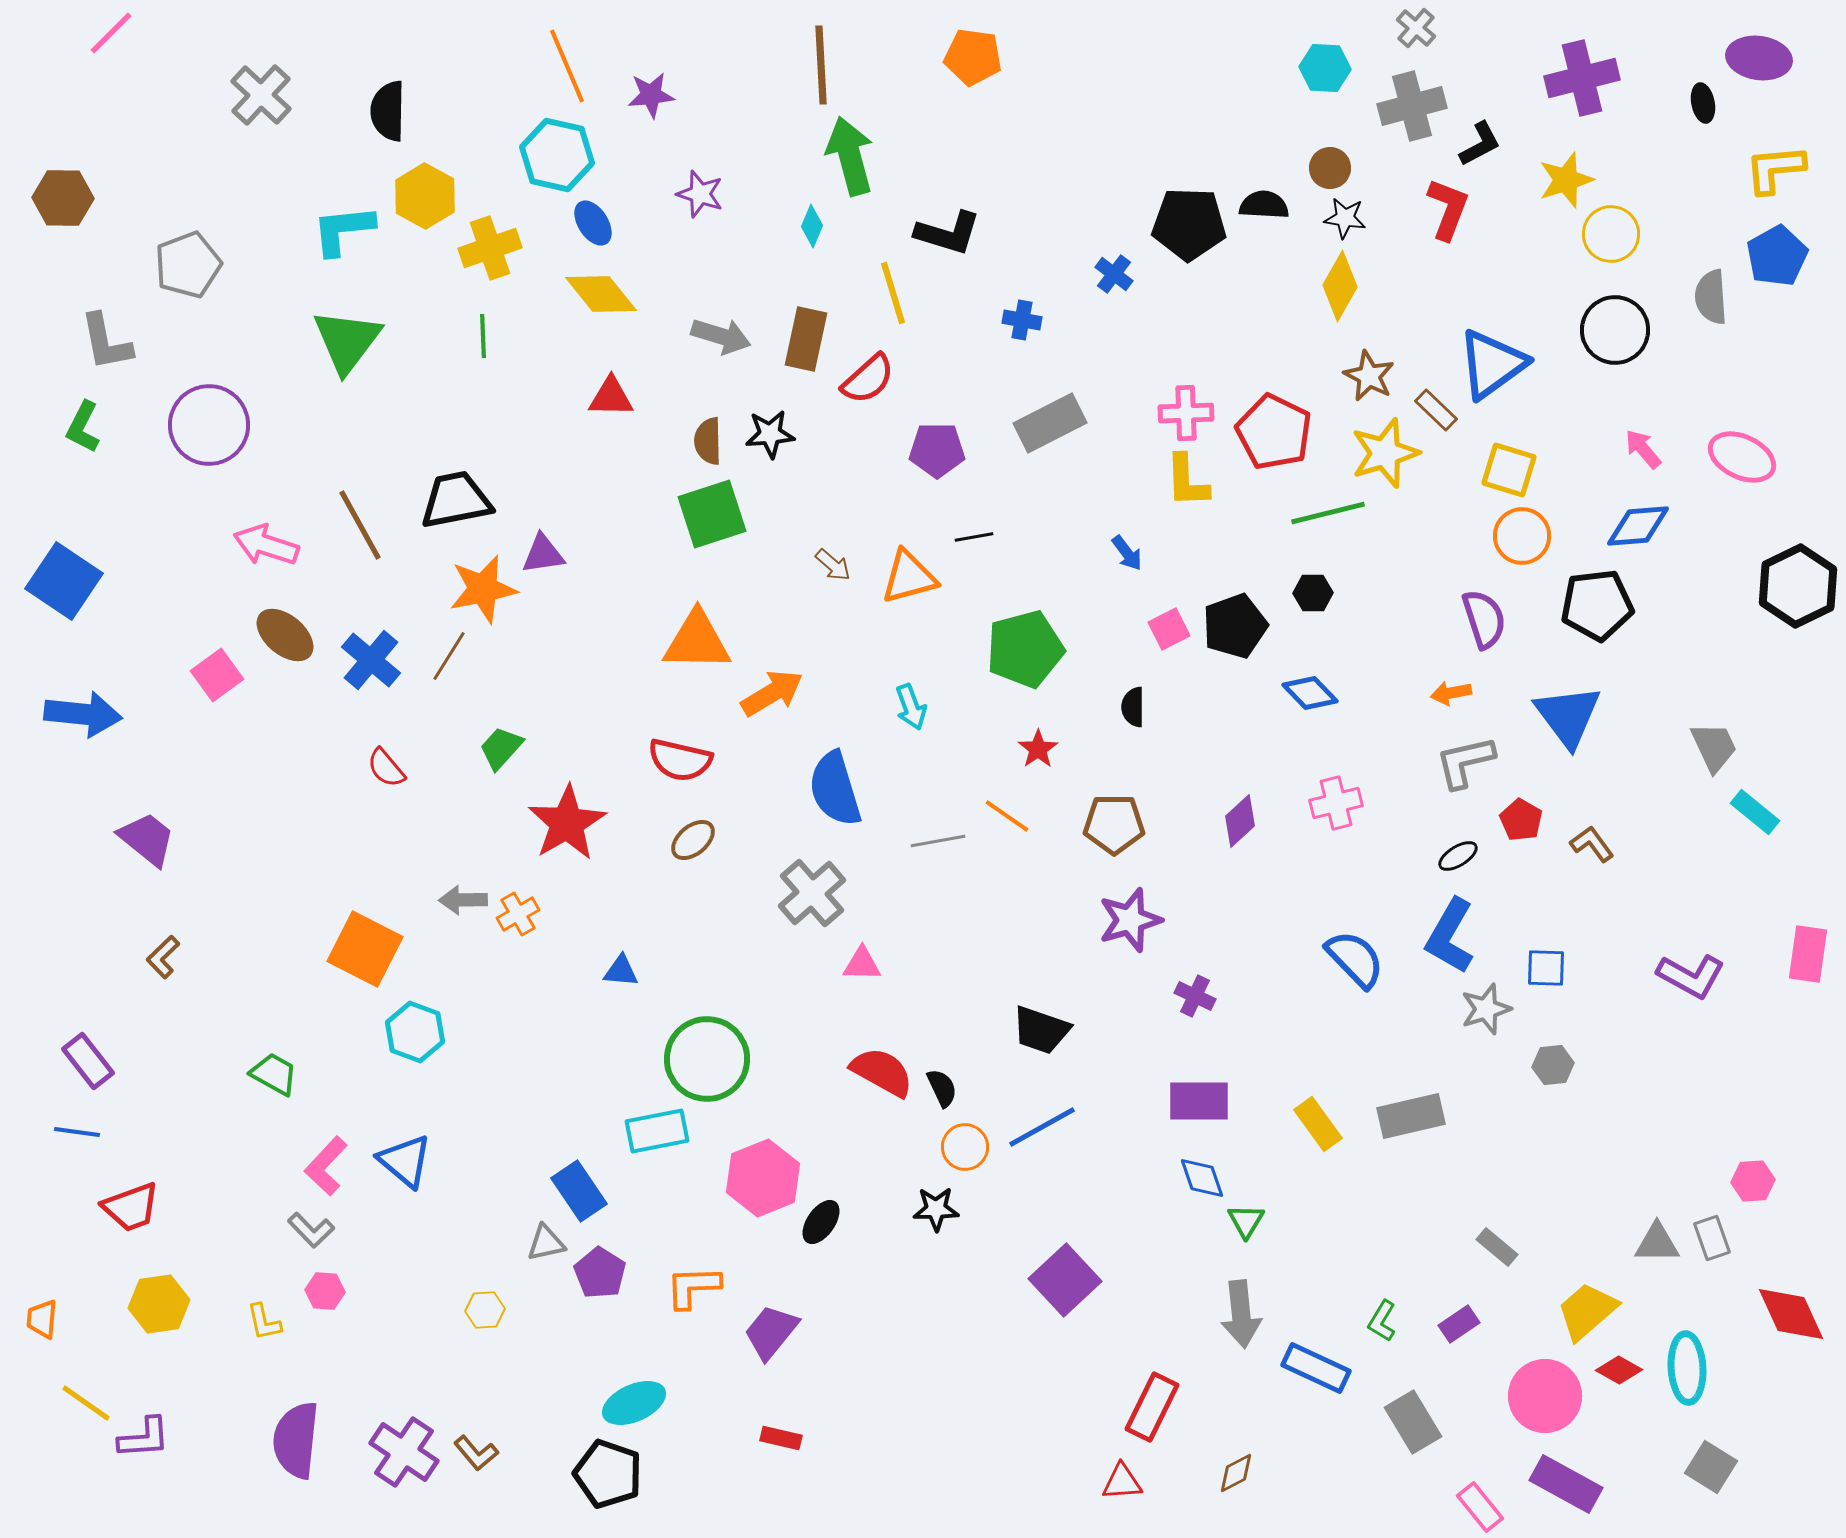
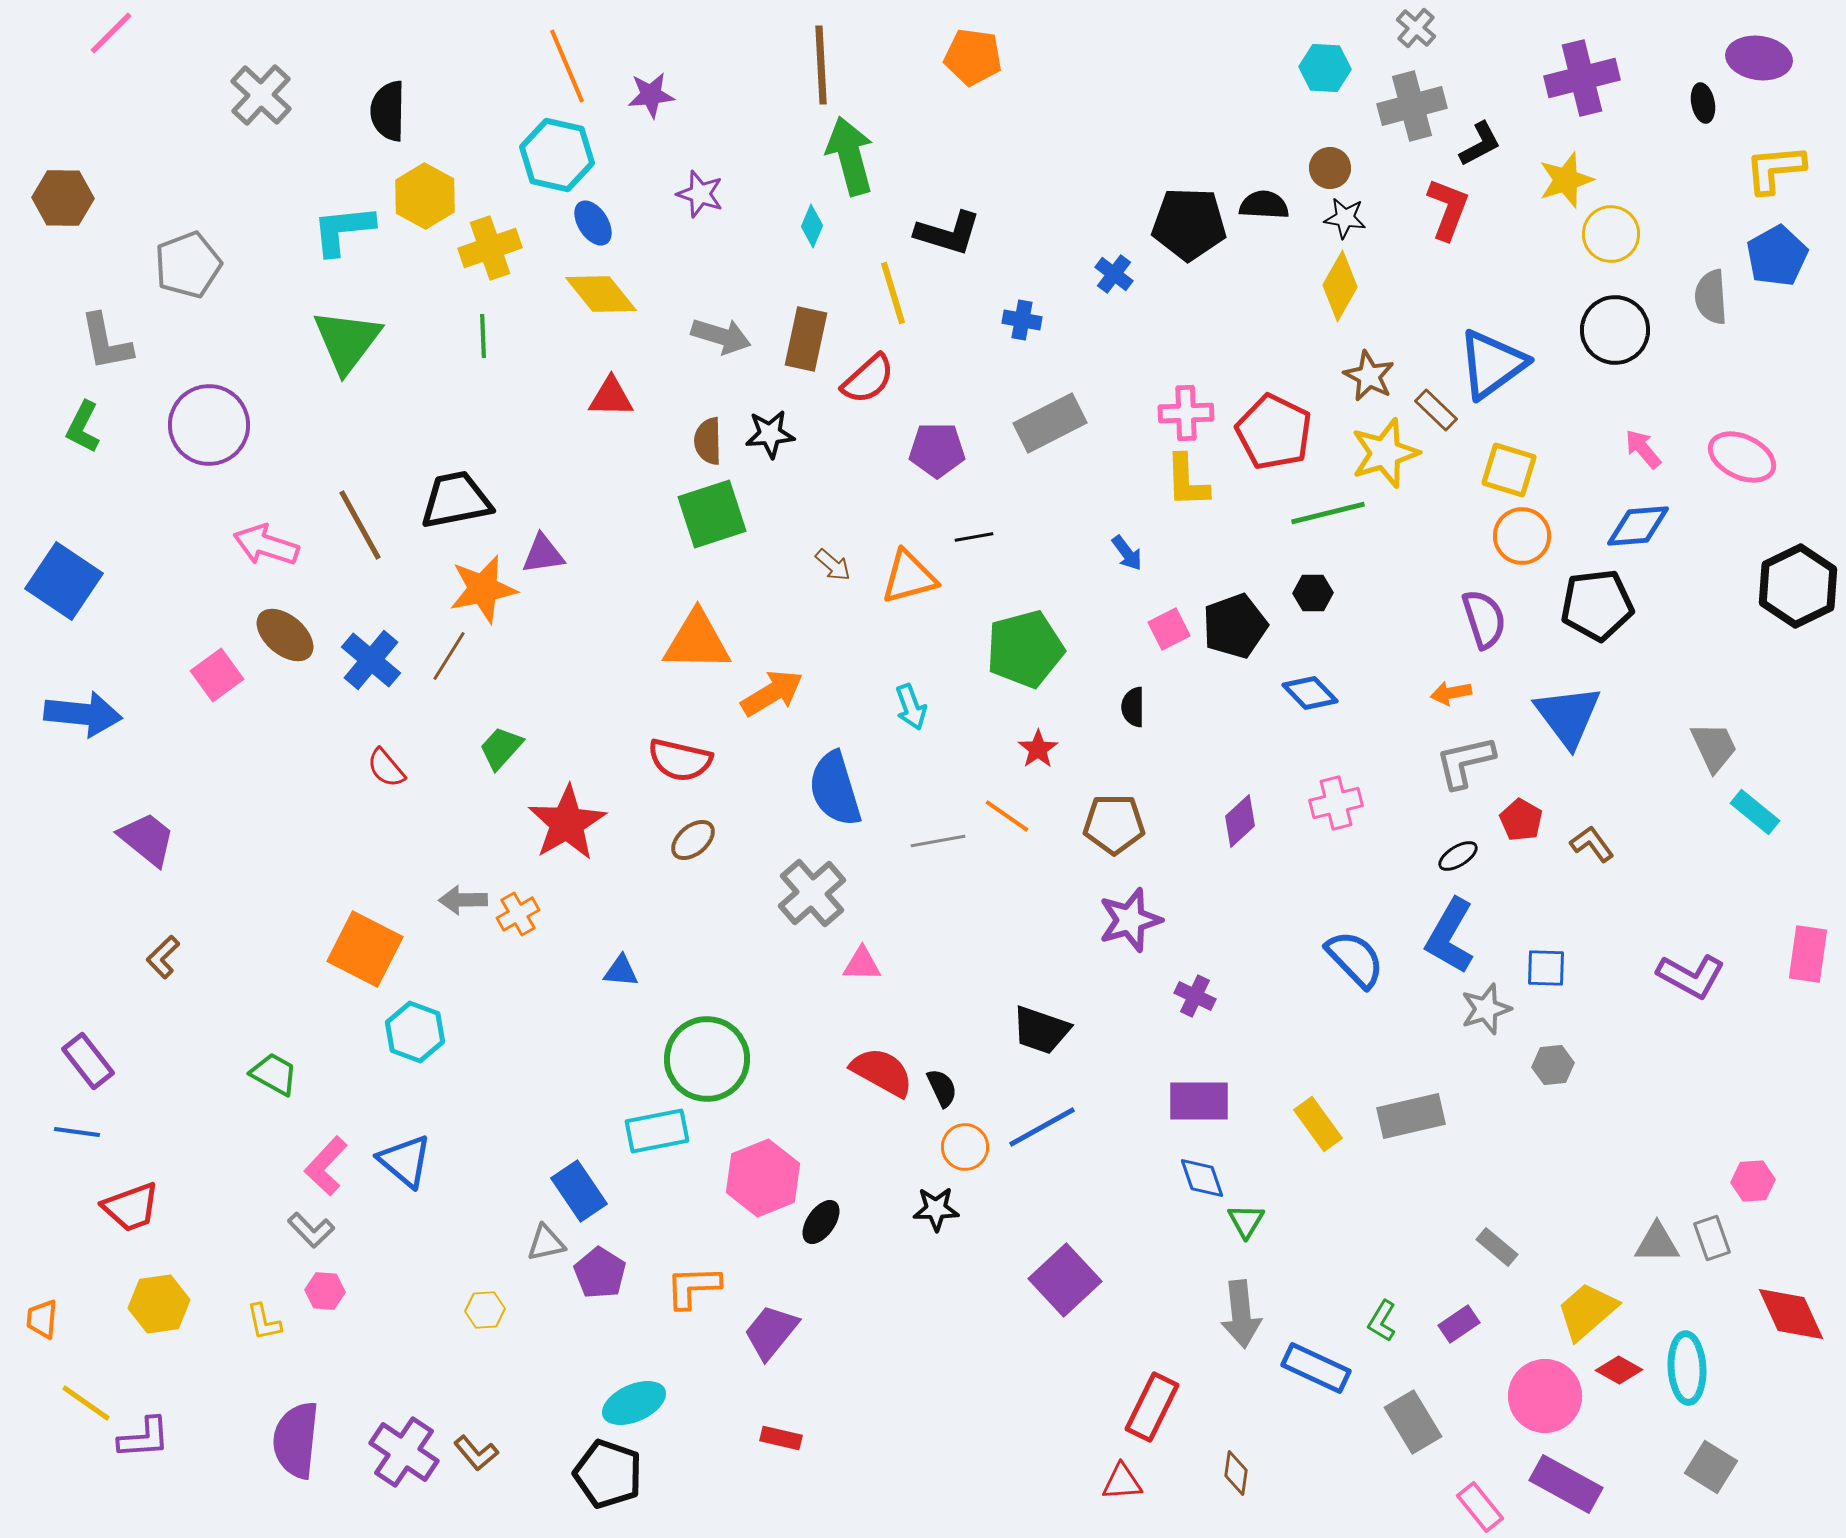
brown diamond at (1236, 1473): rotated 54 degrees counterclockwise
